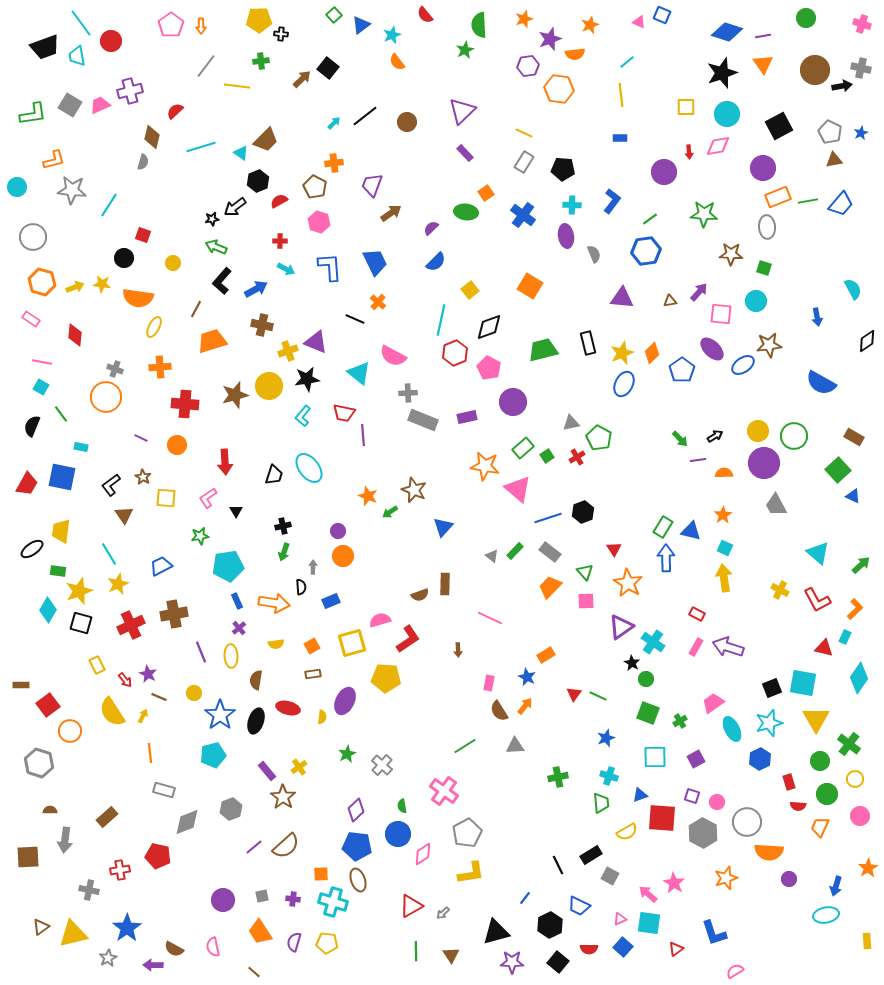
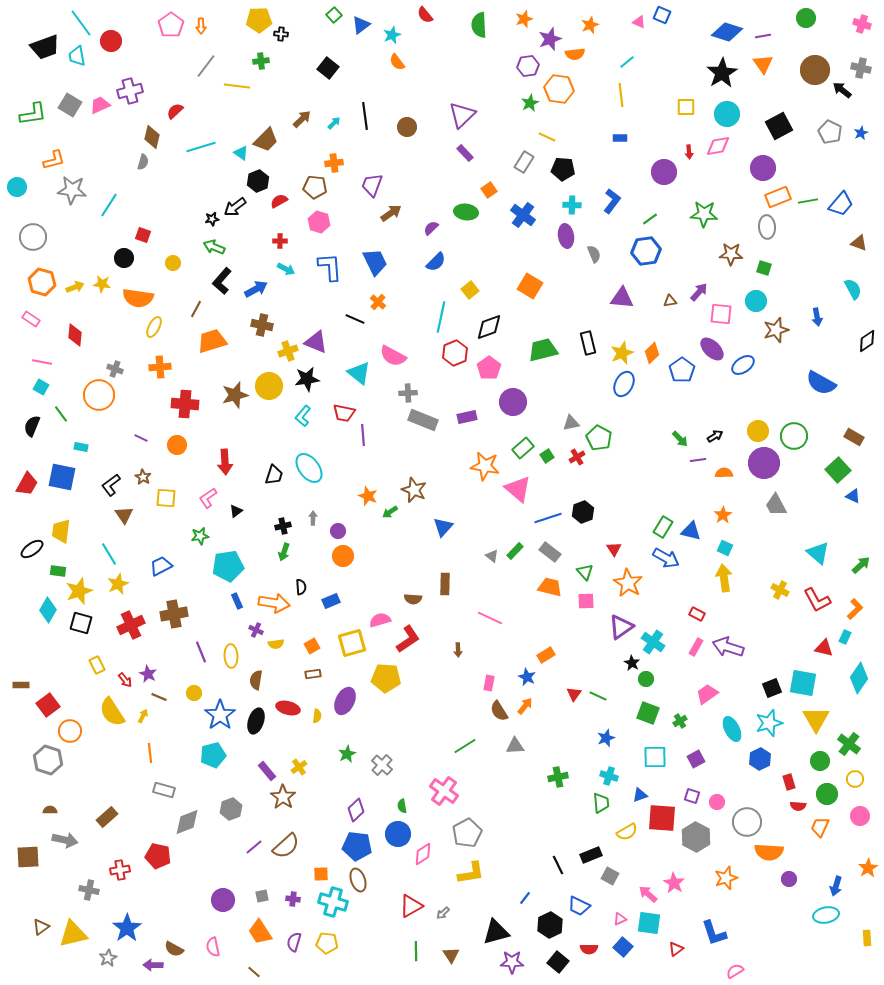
green star at (465, 50): moved 65 px right, 53 px down
black star at (722, 73): rotated 12 degrees counterclockwise
brown arrow at (302, 79): moved 40 px down
black arrow at (842, 86): moved 4 px down; rotated 132 degrees counterclockwise
purple triangle at (462, 111): moved 4 px down
black line at (365, 116): rotated 60 degrees counterclockwise
brown circle at (407, 122): moved 5 px down
yellow line at (524, 133): moved 23 px right, 4 px down
brown triangle at (834, 160): moved 25 px right, 83 px down; rotated 30 degrees clockwise
brown pentagon at (315, 187): rotated 20 degrees counterclockwise
orange square at (486, 193): moved 3 px right, 3 px up
green arrow at (216, 247): moved 2 px left
cyan line at (441, 320): moved 3 px up
brown star at (769, 345): moved 7 px right, 15 px up; rotated 10 degrees counterclockwise
pink pentagon at (489, 368): rotated 10 degrees clockwise
orange circle at (106, 397): moved 7 px left, 2 px up
black triangle at (236, 511): rotated 24 degrees clockwise
blue arrow at (666, 558): rotated 120 degrees clockwise
gray arrow at (313, 567): moved 49 px up
orange trapezoid at (550, 587): rotated 60 degrees clockwise
brown semicircle at (420, 595): moved 7 px left, 4 px down; rotated 24 degrees clockwise
purple cross at (239, 628): moved 17 px right, 2 px down; rotated 24 degrees counterclockwise
pink trapezoid at (713, 703): moved 6 px left, 9 px up
yellow semicircle at (322, 717): moved 5 px left, 1 px up
gray hexagon at (39, 763): moved 9 px right, 3 px up
gray hexagon at (703, 833): moved 7 px left, 4 px down
gray arrow at (65, 840): rotated 85 degrees counterclockwise
black rectangle at (591, 855): rotated 10 degrees clockwise
yellow rectangle at (867, 941): moved 3 px up
